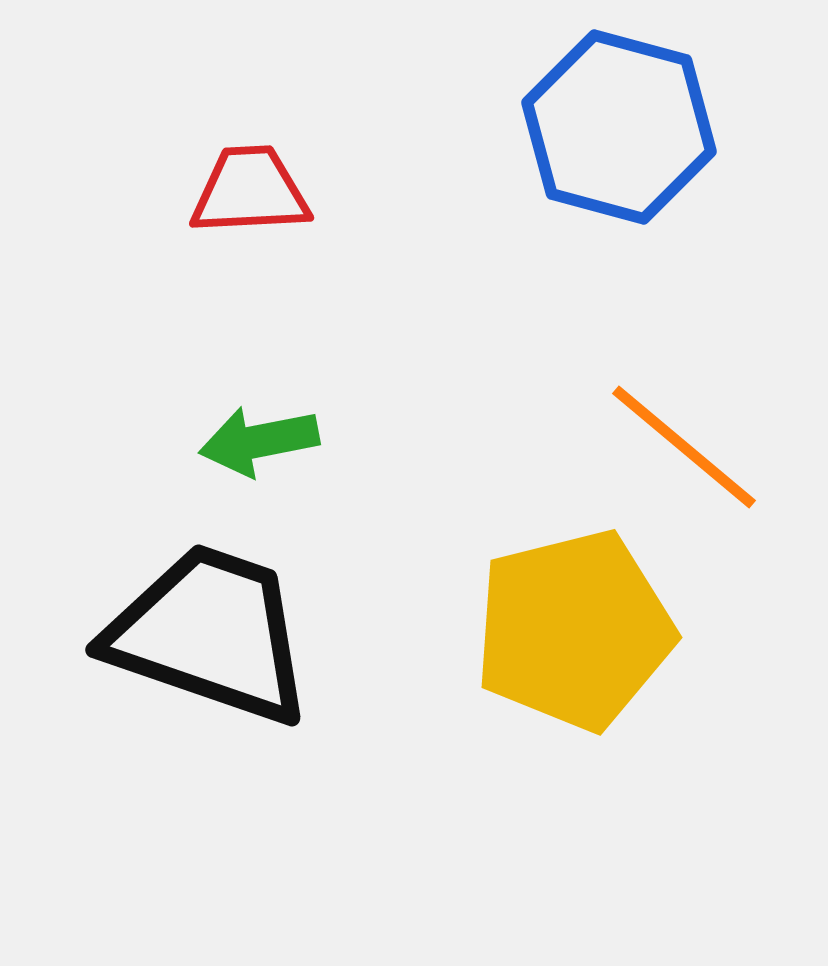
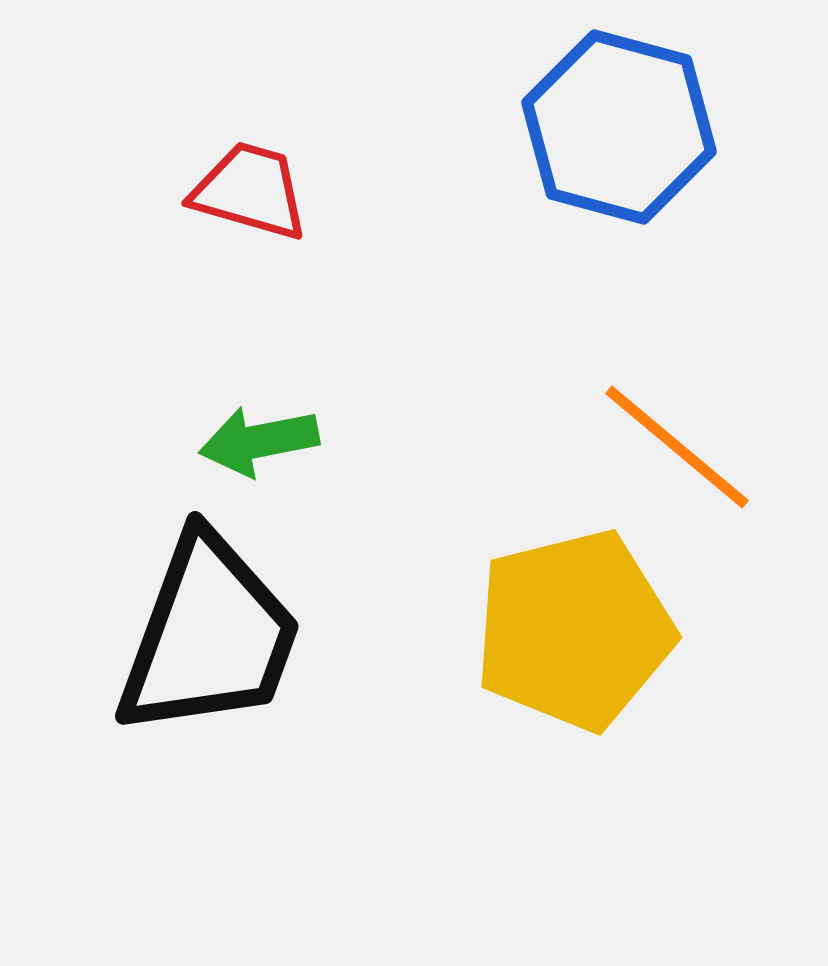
red trapezoid: rotated 19 degrees clockwise
orange line: moved 7 px left
black trapezoid: moved 1 px left, 2 px down; rotated 91 degrees clockwise
